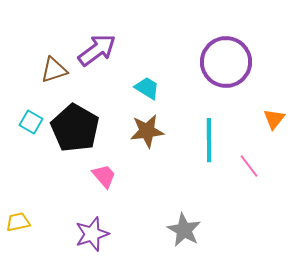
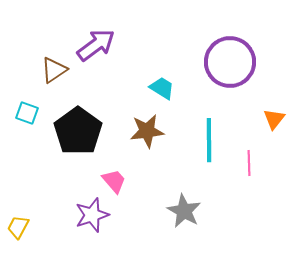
purple arrow: moved 1 px left, 5 px up
purple circle: moved 4 px right
brown triangle: rotated 16 degrees counterclockwise
cyan trapezoid: moved 15 px right
cyan square: moved 4 px left, 9 px up; rotated 10 degrees counterclockwise
black pentagon: moved 3 px right, 3 px down; rotated 6 degrees clockwise
pink line: moved 3 px up; rotated 35 degrees clockwise
pink trapezoid: moved 10 px right, 5 px down
yellow trapezoid: moved 5 px down; rotated 50 degrees counterclockwise
gray star: moved 19 px up
purple star: moved 19 px up
